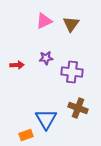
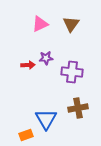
pink triangle: moved 4 px left, 3 px down
red arrow: moved 11 px right
brown cross: rotated 30 degrees counterclockwise
